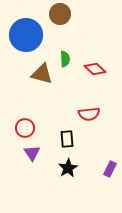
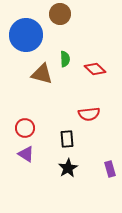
purple triangle: moved 6 px left, 1 px down; rotated 24 degrees counterclockwise
purple rectangle: rotated 42 degrees counterclockwise
